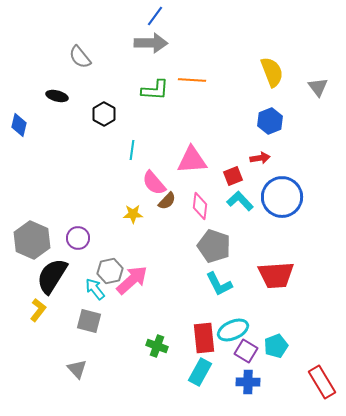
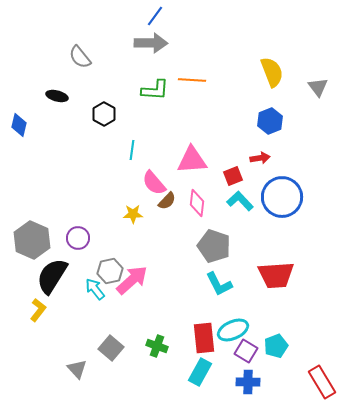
pink diamond at (200, 206): moved 3 px left, 3 px up
gray square at (89, 321): moved 22 px right, 27 px down; rotated 25 degrees clockwise
